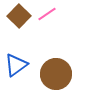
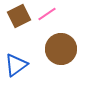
brown square: rotated 20 degrees clockwise
brown circle: moved 5 px right, 25 px up
